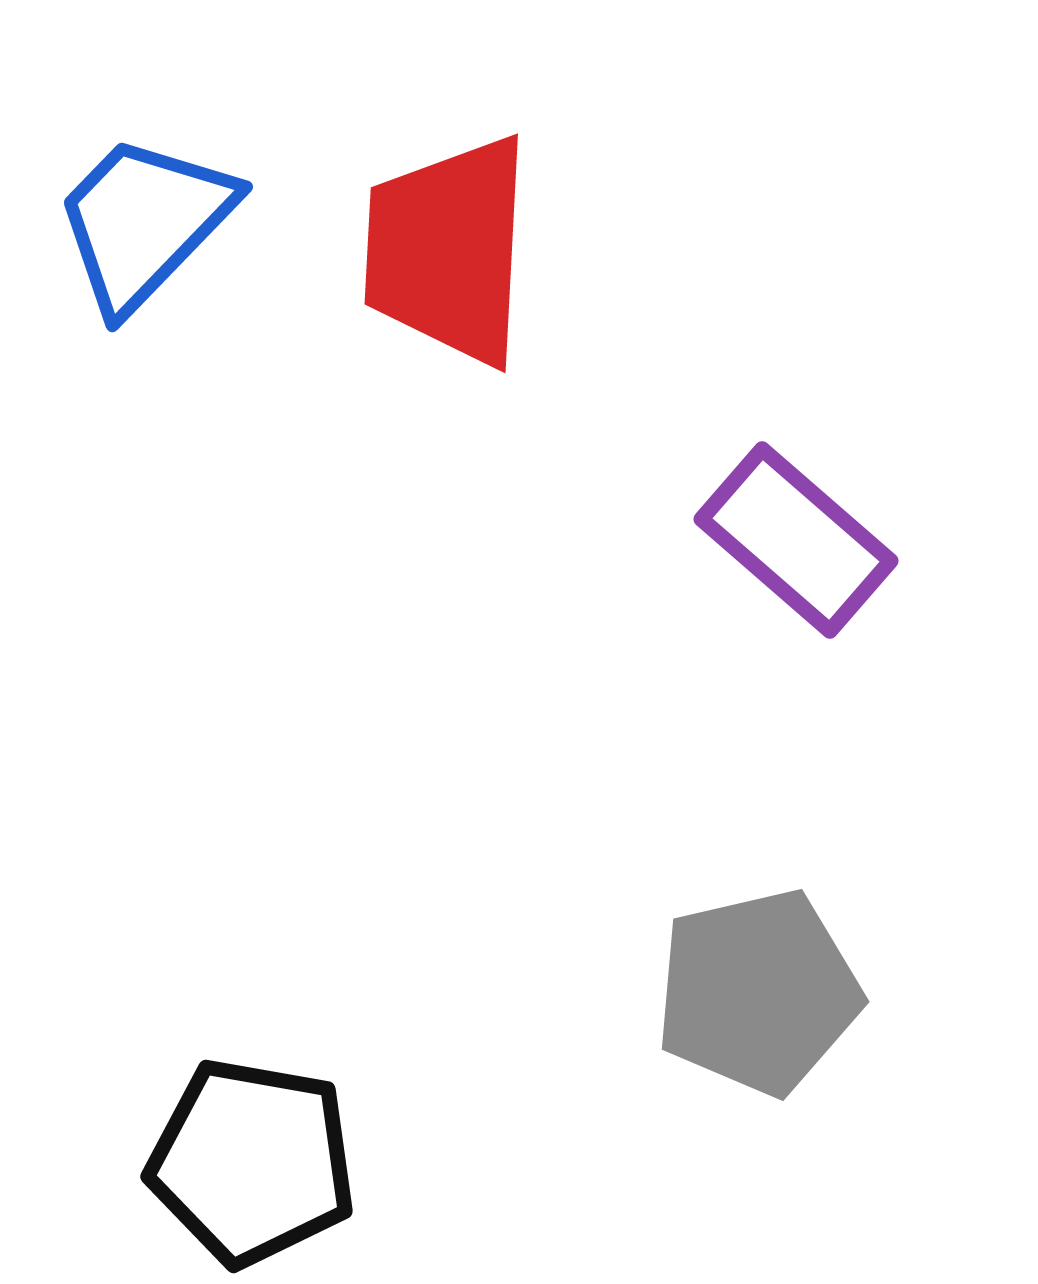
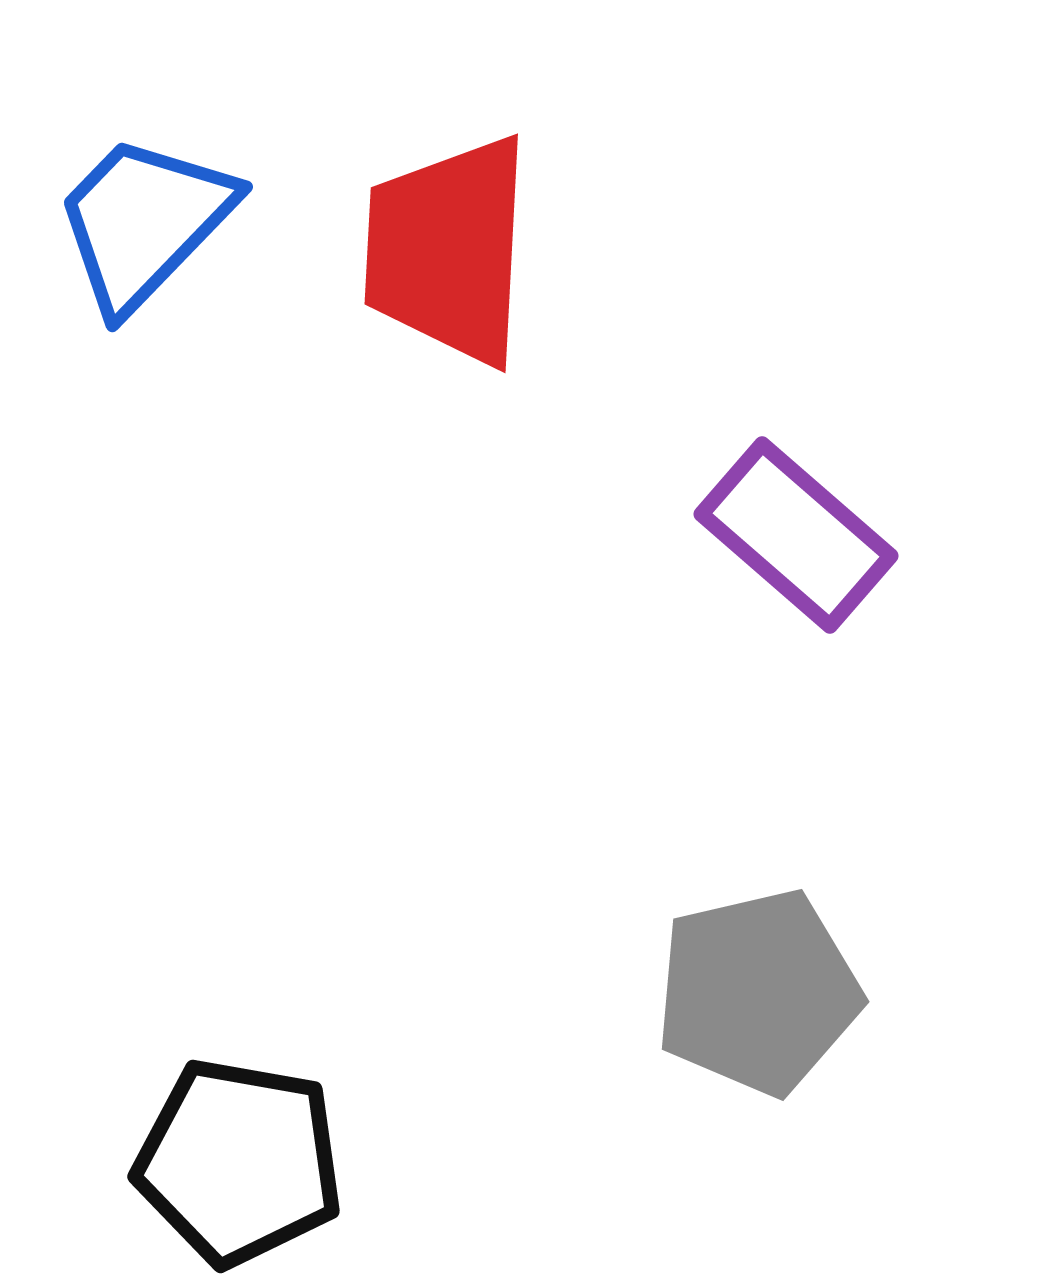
purple rectangle: moved 5 px up
black pentagon: moved 13 px left
